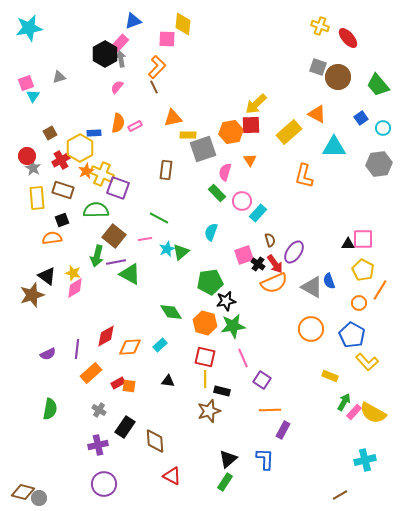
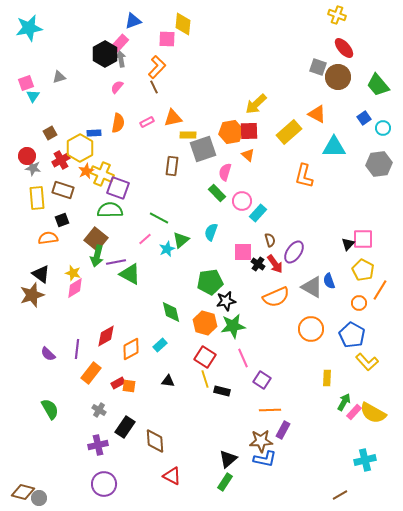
yellow cross at (320, 26): moved 17 px right, 11 px up
red ellipse at (348, 38): moved 4 px left, 10 px down
blue square at (361, 118): moved 3 px right
red square at (251, 125): moved 2 px left, 6 px down
pink rectangle at (135, 126): moved 12 px right, 4 px up
orange triangle at (250, 160): moved 2 px left, 5 px up; rotated 16 degrees counterclockwise
gray star at (33, 168): rotated 21 degrees counterclockwise
brown rectangle at (166, 170): moved 6 px right, 4 px up
green semicircle at (96, 210): moved 14 px right
brown square at (114, 236): moved 18 px left, 3 px down
orange semicircle at (52, 238): moved 4 px left
pink line at (145, 239): rotated 32 degrees counterclockwise
black triangle at (348, 244): rotated 48 degrees counterclockwise
green triangle at (181, 252): moved 12 px up
pink square at (244, 255): moved 1 px left, 3 px up; rotated 18 degrees clockwise
black triangle at (47, 276): moved 6 px left, 2 px up
orange semicircle at (274, 283): moved 2 px right, 14 px down
green diamond at (171, 312): rotated 20 degrees clockwise
orange diamond at (130, 347): moved 1 px right, 2 px down; rotated 25 degrees counterclockwise
purple semicircle at (48, 354): rotated 70 degrees clockwise
red square at (205, 357): rotated 20 degrees clockwise
orange rectangle at (91, 373): rotated 10 degrees counterclockwise
yellow rectangle at (330, 376): moved 3 px left, 2 px down; rotated 70 degrees clockwise
yellow line at (205, 379): rotated 18 degrees counterclockwise
green semicircle at (50, 409): rotated 40 degrees counterclockwise
brown star at (209, 411): moved 52 px right, 30 px down; rotated 15 degrees clockwise
blue L-shape at (265, 459): rotated 100 degrees clockwise
